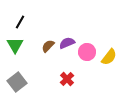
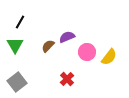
purple semicircle: moved 6 px up
